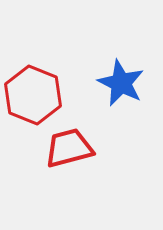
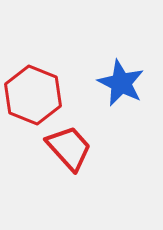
red trapezoid: rotated 63 degrees clockwise
